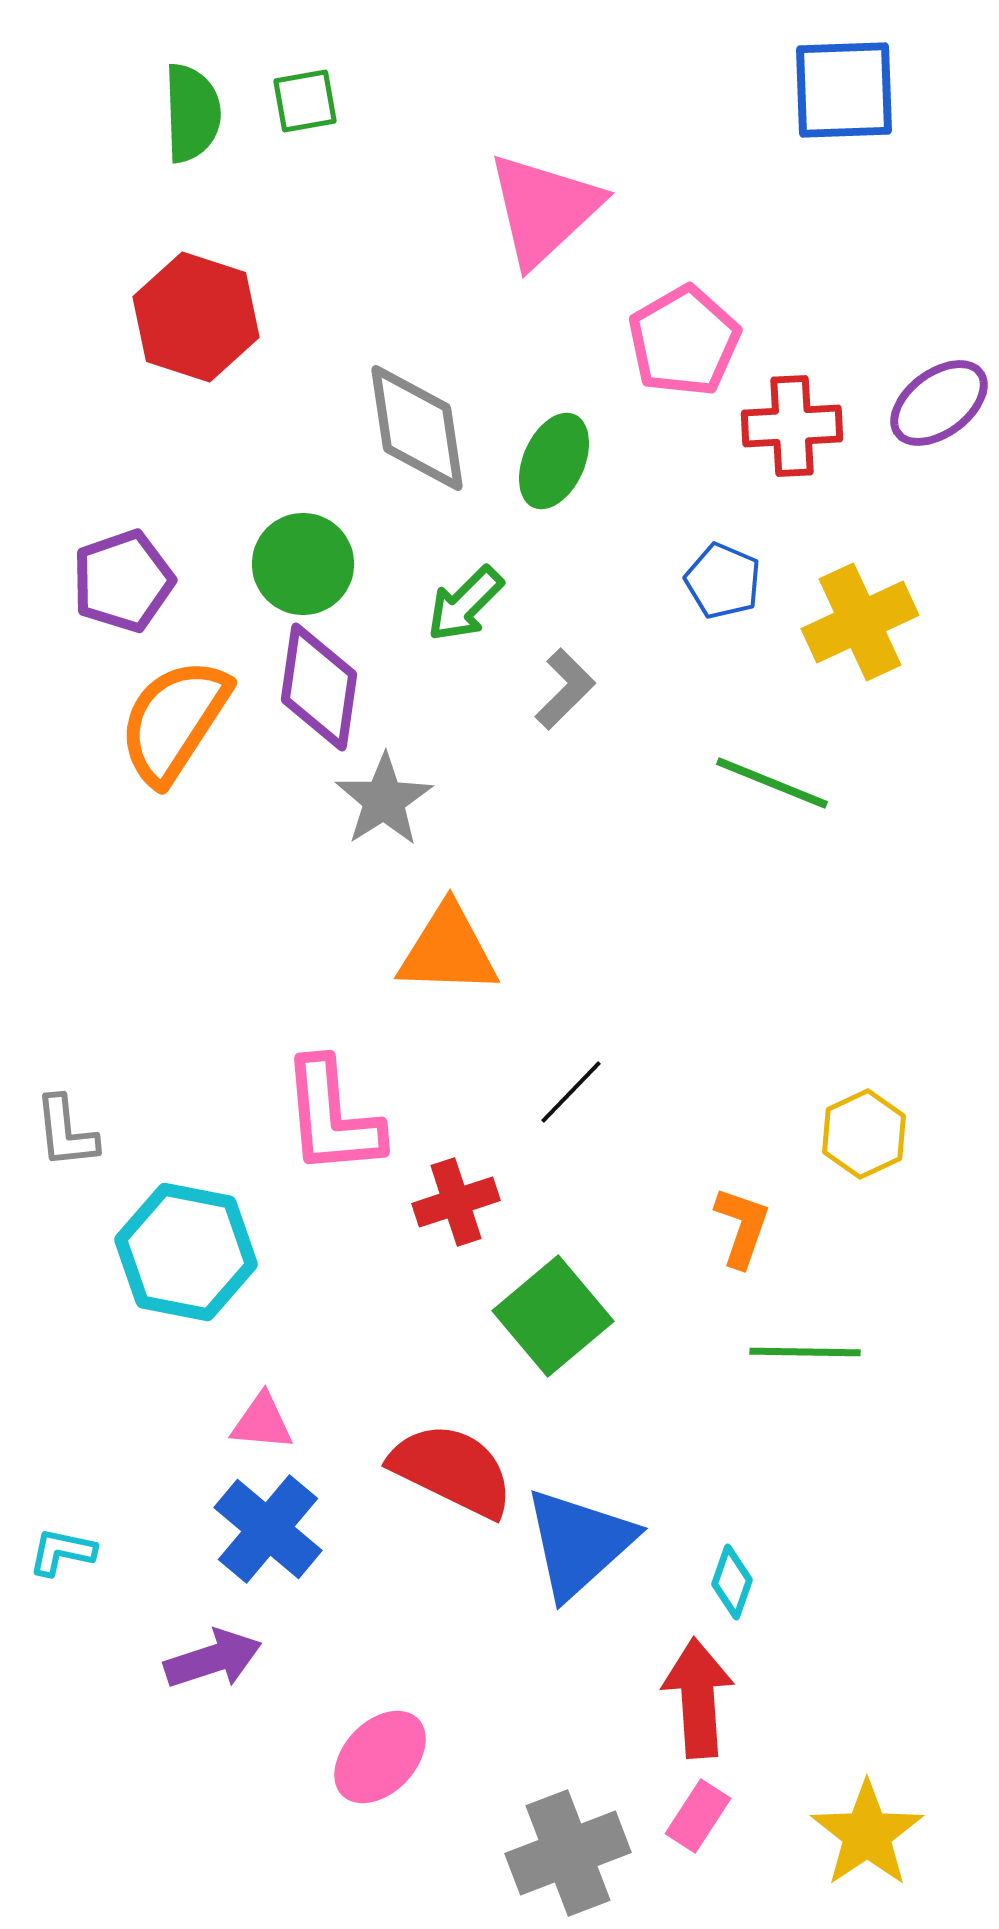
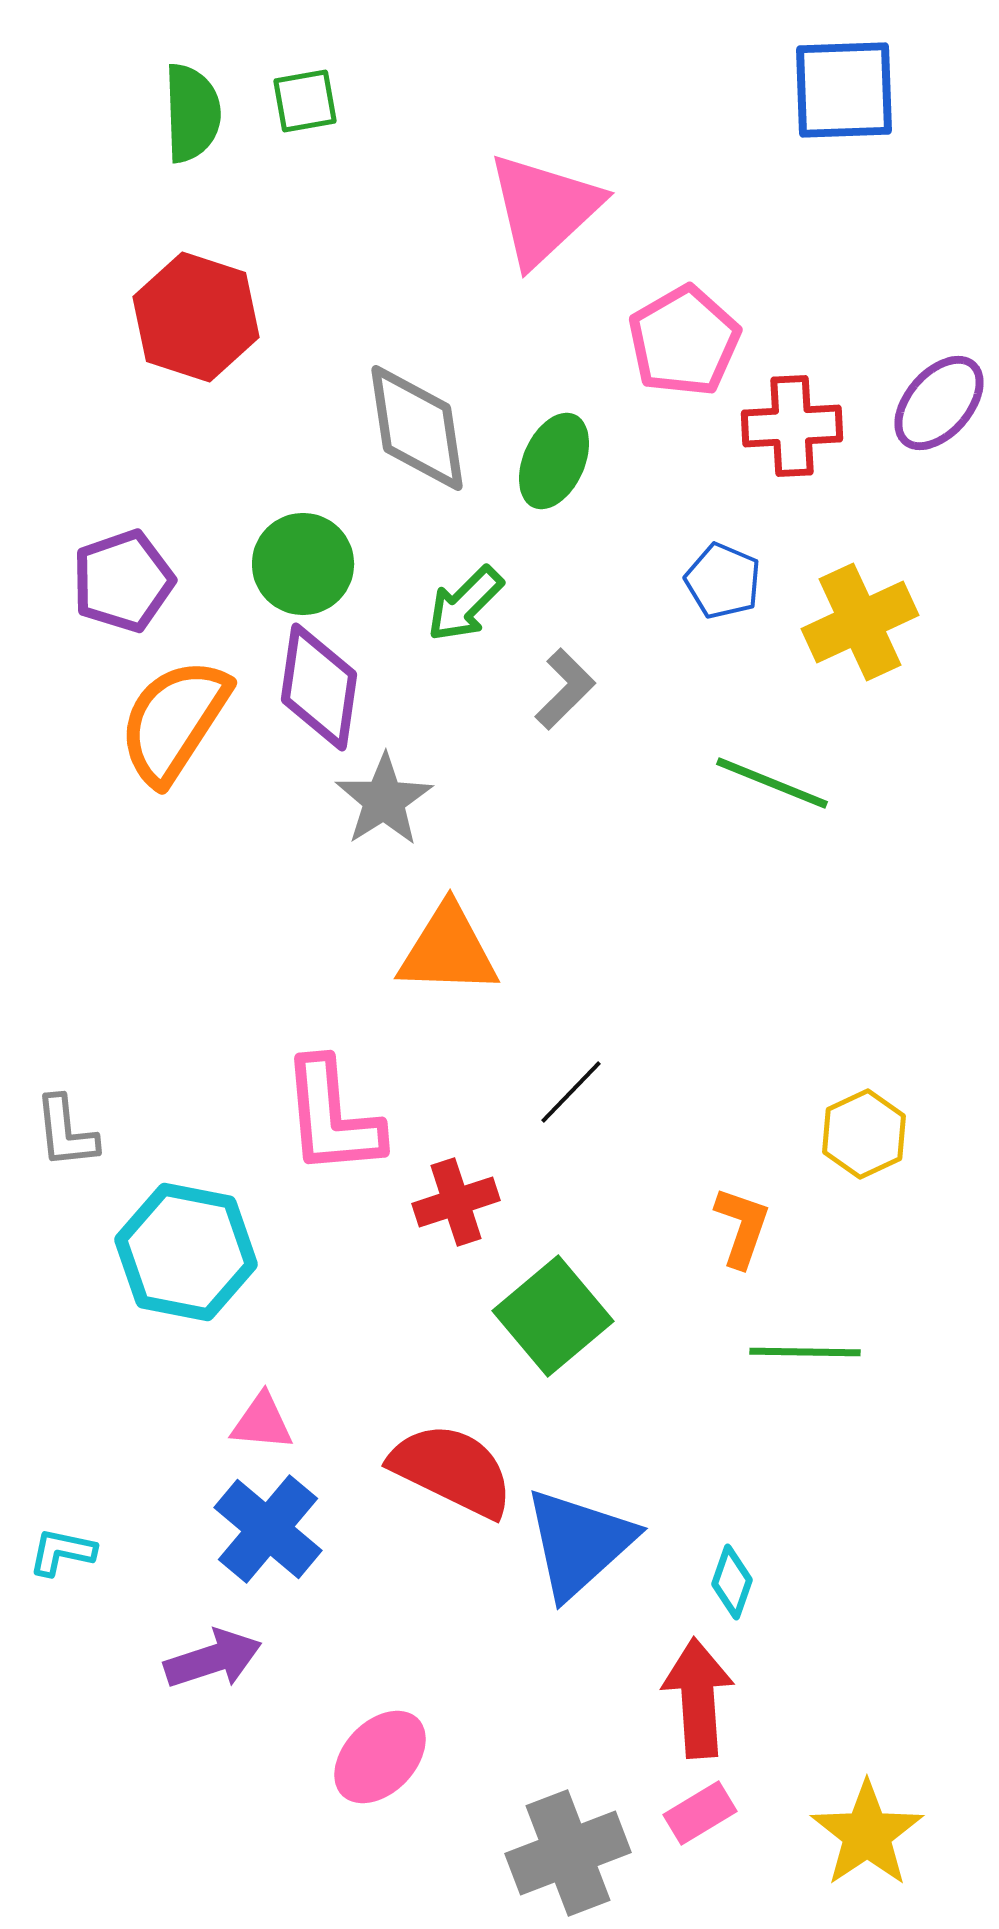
purple ellipse at (939, 403): rotated 12 degrees counterclockwise
pink rectangle at (698, 1816): moved 2 px right, 3 px up; rotated 26 degrees clockwise
